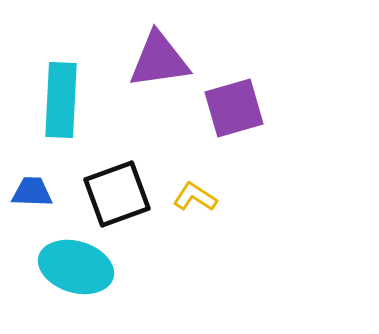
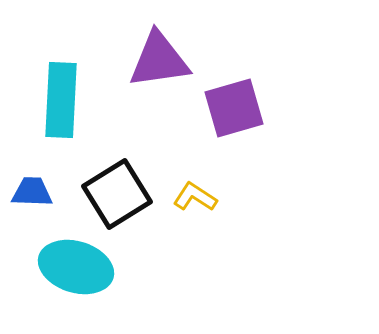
black square: rotated 12 degrees counterclockwise
